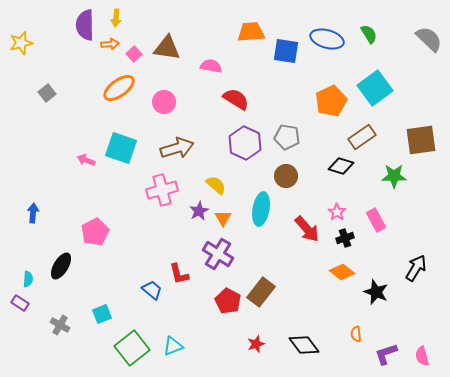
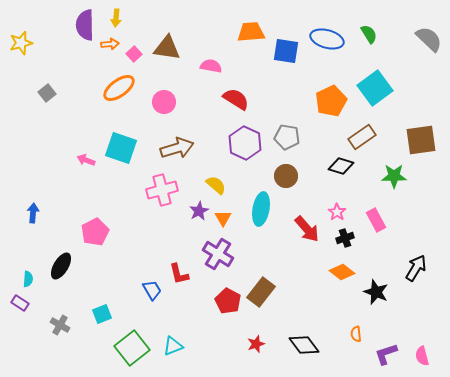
blue trapezoid at (152, 290): rotated 20 degrees clockwise
